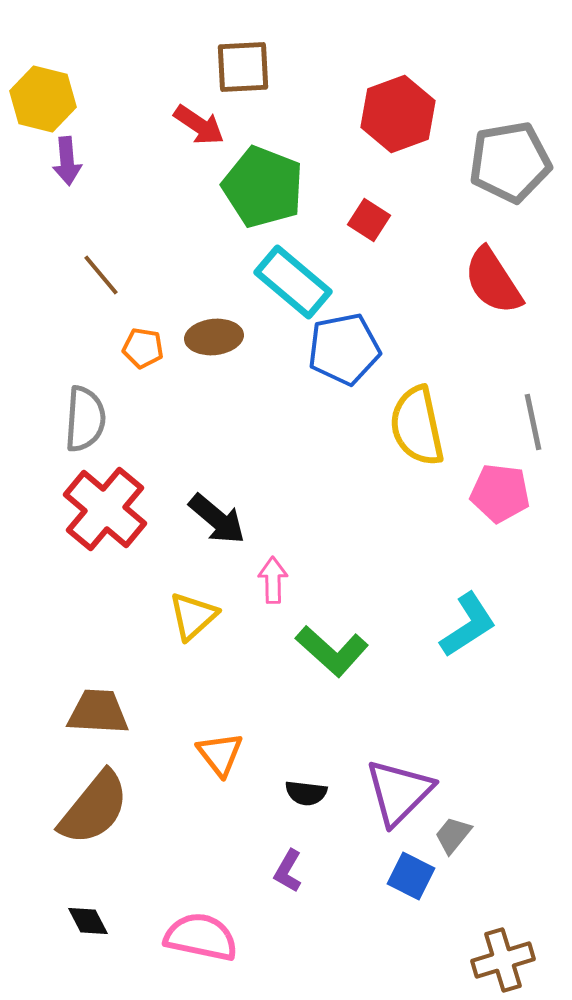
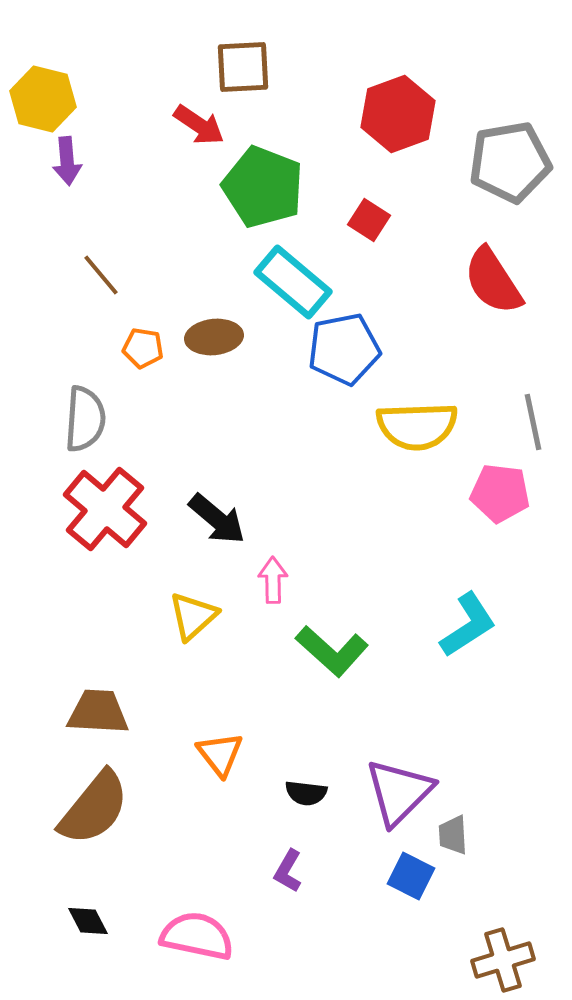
yellow semicircle: rotated 80 degrees counterclockwise
gray trapezoid: rotated 42 degrees counterclockwise
pink semicircle: moved 4 px left, 1 px up
